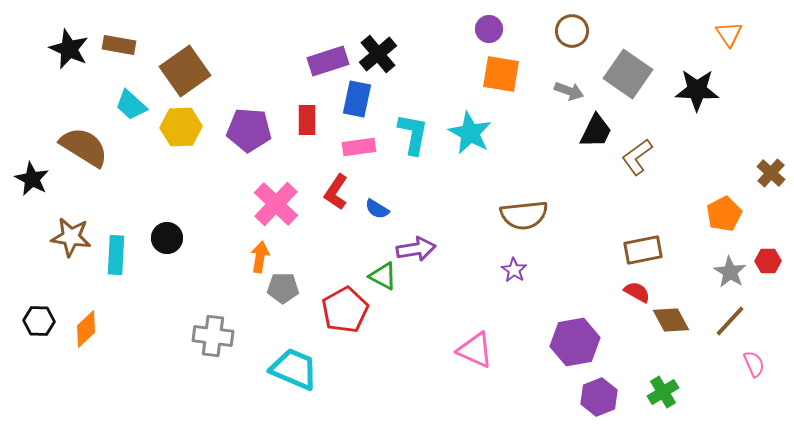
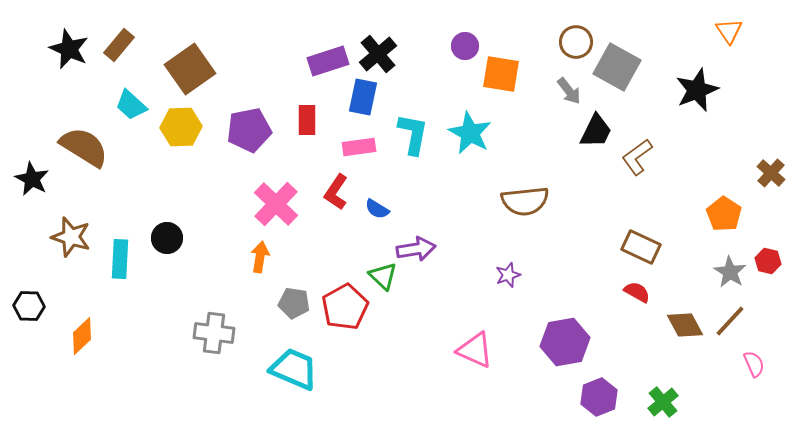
purple circle at (489, 29): moved 24 px left, 17 px down
brown circle at (572, 31): moved 4 px right, 11 px down
orange triangle at (729, 34): moved 3 px up
brown rectangle at (119, 45): rotated 60 degrees counterclockwise
brown square at (185, 71): moved 5 px right, 2 px up
gray square at (628, 74): moved 11 px left, 7 px up; rotated 6 degrees counterclockwise
black star at (697, 90): rotated 24 degrees counterclockwise
gray arrow at (569, 91): rotated 32 degrees clockwise
blue rectangle at (357, 99): moved 6 px right, 2 px up
purple pentagon at (249, 130): rotated 15 degrees counterclockwise
orange pentagon at (724, 214): rotated 12 degrees counterclockwise
brown semicircle at (524, 215): moved 1 px right, 14 px up
brown star at (71, 237): rotated 9 degrees clockwise
brown rectangle at (643, 250): moved 2 px left, 3 px up; rotated 36 degrees clockwise
cyan rectangle at (116, 255): moved 4 px right, 4 px down
red hexagon at (768, 261): rotated 15 degrees clockwise
purple star at (514, 270): moved 6 px left, 5 px down; rotated 20 degrees clockwise
green triangle at (383, 276): rotated 16 degrees clockwise
gray pentagon at (283, 288): moved 11 px right, 15 px down; rotated 8 degrees clockwise
red pentagon at (345, 310): moved 3 px up
brown diamond at (671, 320): moved 14 px right, 5 px down
black hexagon at (39, 321): moved 10 px left, 15 px up
orange diamond at (86, 329): moved 4 px left, 7 px down
gray cross at (213, 336): moved 1 px right, 3 px up
purple hexagon at (575, 342): moved 10 px left
green cross at (663, 392): moved 10 px down; rotated 8 degrees counterclockwise
